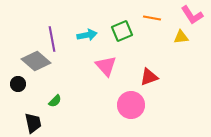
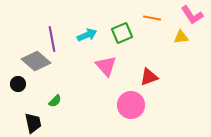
green square: moved 2 px down
cyan arrow: rotated 12 degrees counterclockwise
